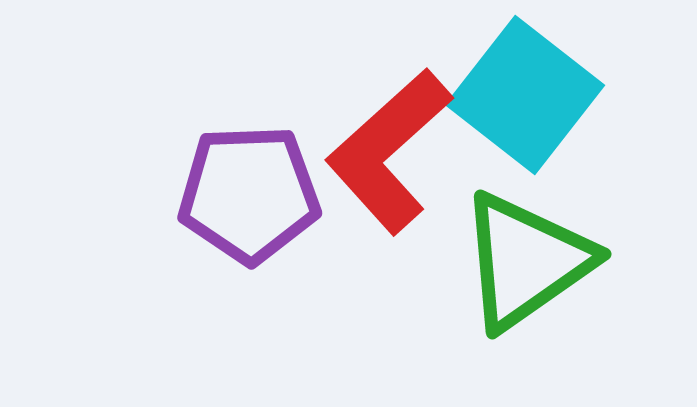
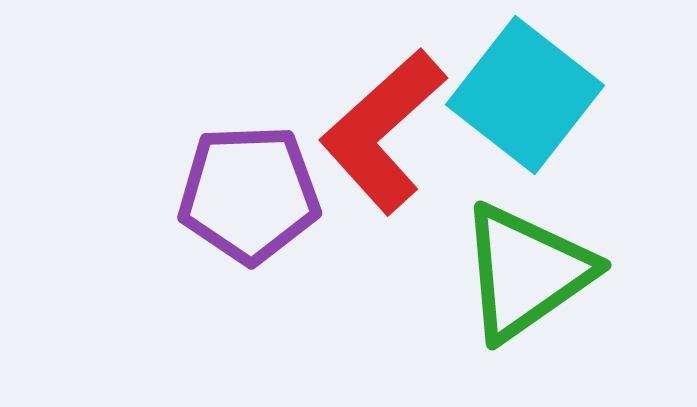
red L-shape: moved 6 px left, 20 px up
green triangle: moved 11 px down
